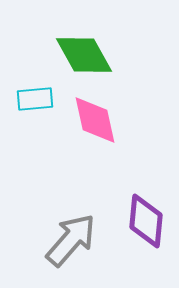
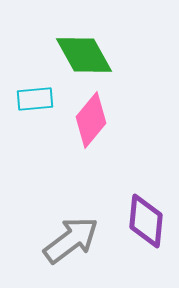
pink diamond: moved 4 px left; rotated 52 degrees clockwise
gray arrow: rotated 12 degrees clockwise
